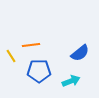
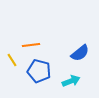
yellow line: moved 1 px right, 4 px down
blue pentagon: rotated 15 degrees clockwise
